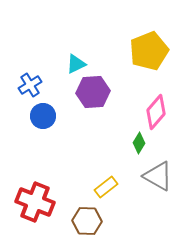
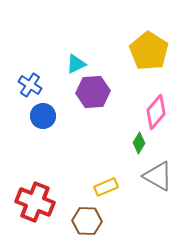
yellow pentagon: rotated 18 degrees counterclockwise
blue cross: rotated 25 degrees counterclockwise
yellow rectangle: rotated 15 degrees clockwise
